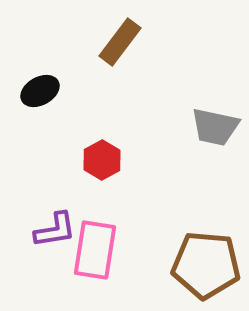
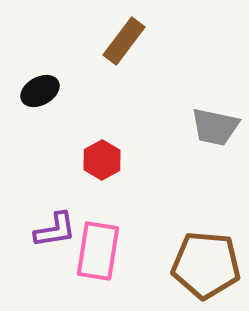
brown rectangle: moved 4 px right, 1 px up
pink rectangle: moved 3 px right, 1 px down
